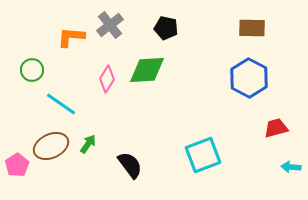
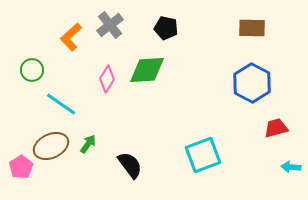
orange L-shape: rotated 48 degrees counterclockwise
blue hexagon: moved 3 px right, 5 px down
pink pentagon: moved 4 px right, 2 px down
